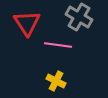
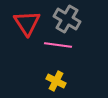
gray cross: moved 12 px left, 2 px down
